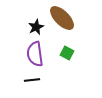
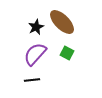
brown ellipse: moved 4 px down
purple semicircle: rotated 50 degrees clockwise
